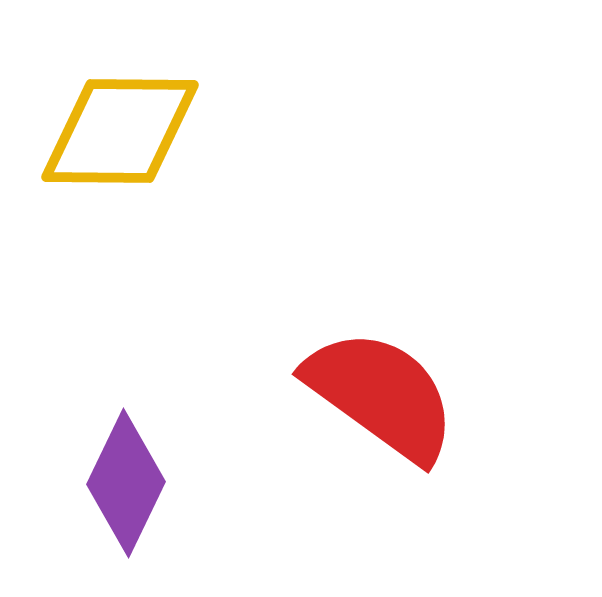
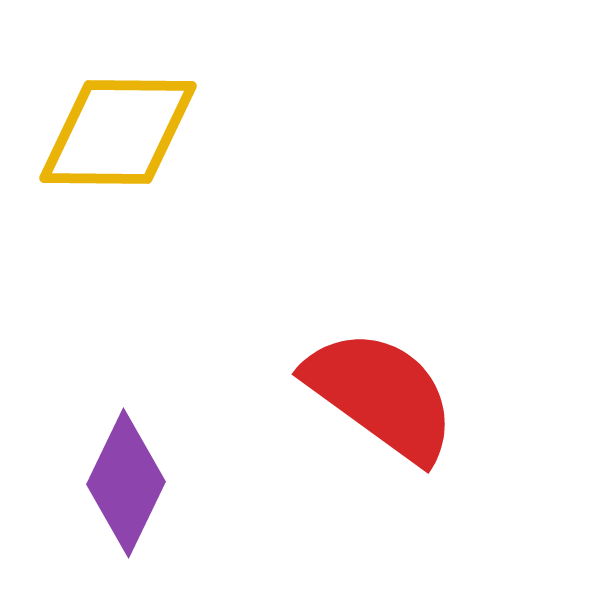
yellow diamond: moved 2 px left, 1 px down
